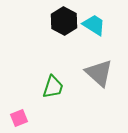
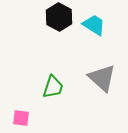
black hexagon: moved 5 px left, 4 px up
gray triangle: moved 3 px right, 5 px down
pink square: moved 2 px right; rotated 30 degrees clockwise
